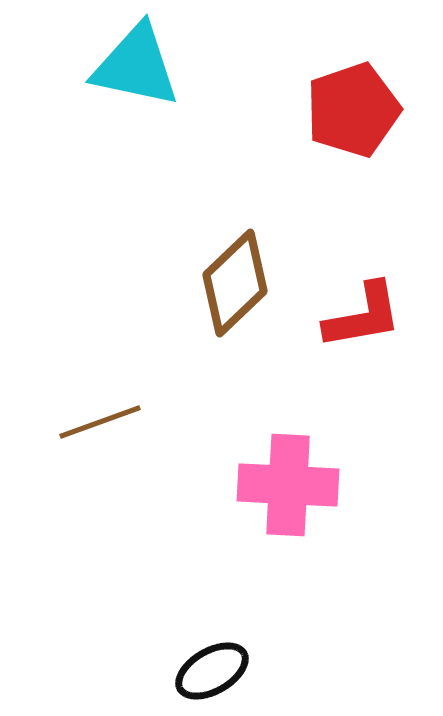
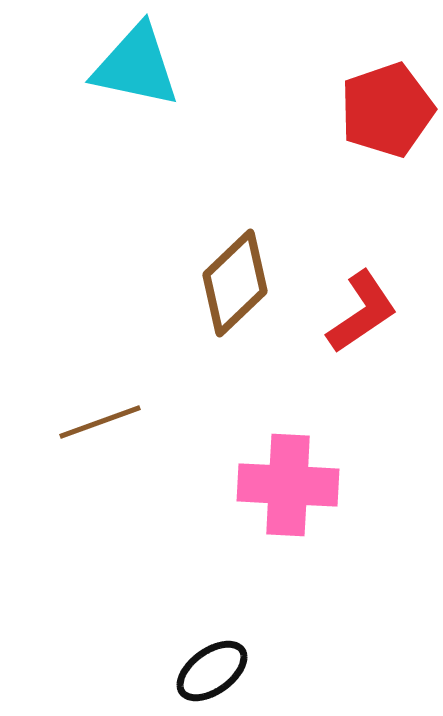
red pentagon: moved 34 px right
red L-shape: moved 1 px left, 4 px up; rotated 24 degrees counterclockwise
black ellipse: rotated 6 degrees counterclockwise
